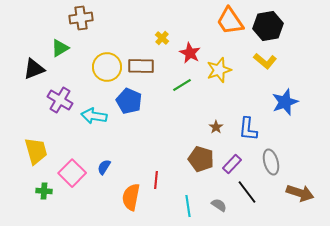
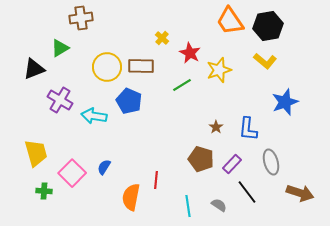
yellow trapezoid: moved 2 px down
